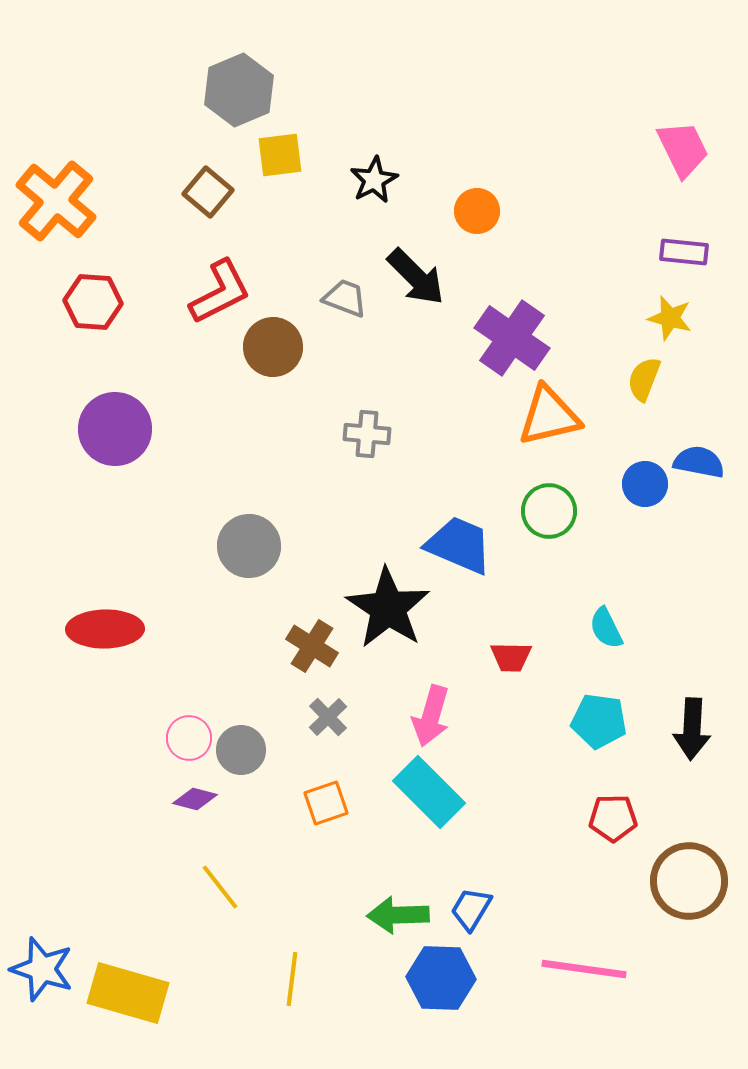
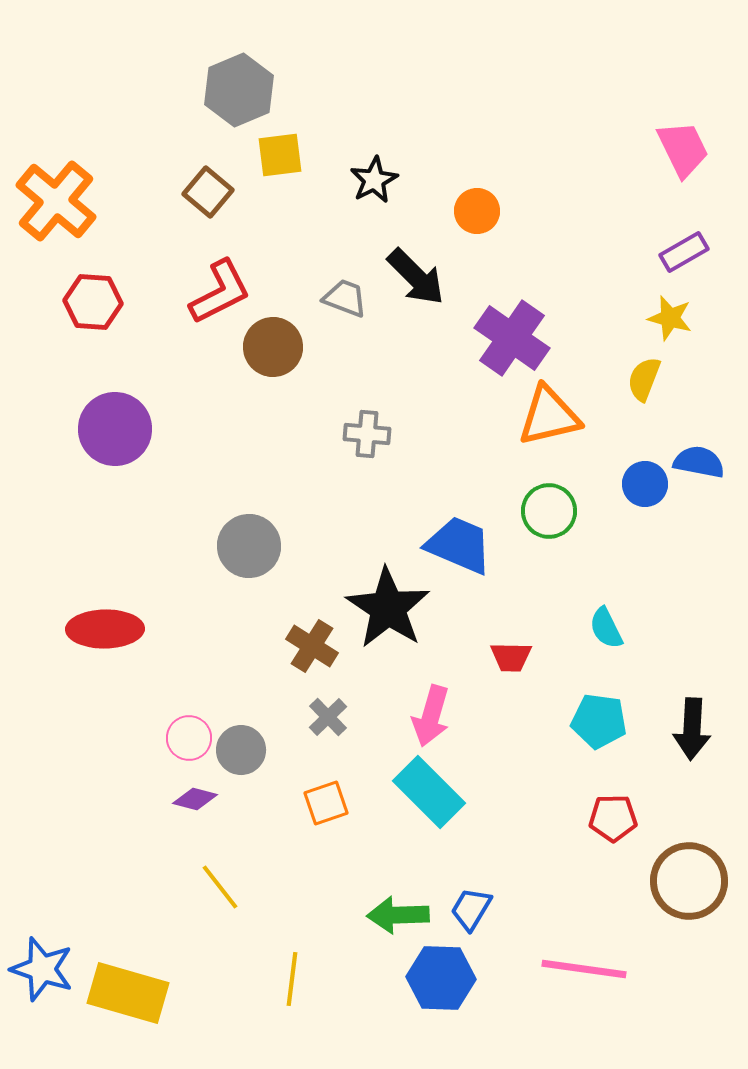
purple rectangle at (684, 252): rotated 36 degrees counterclockwise
